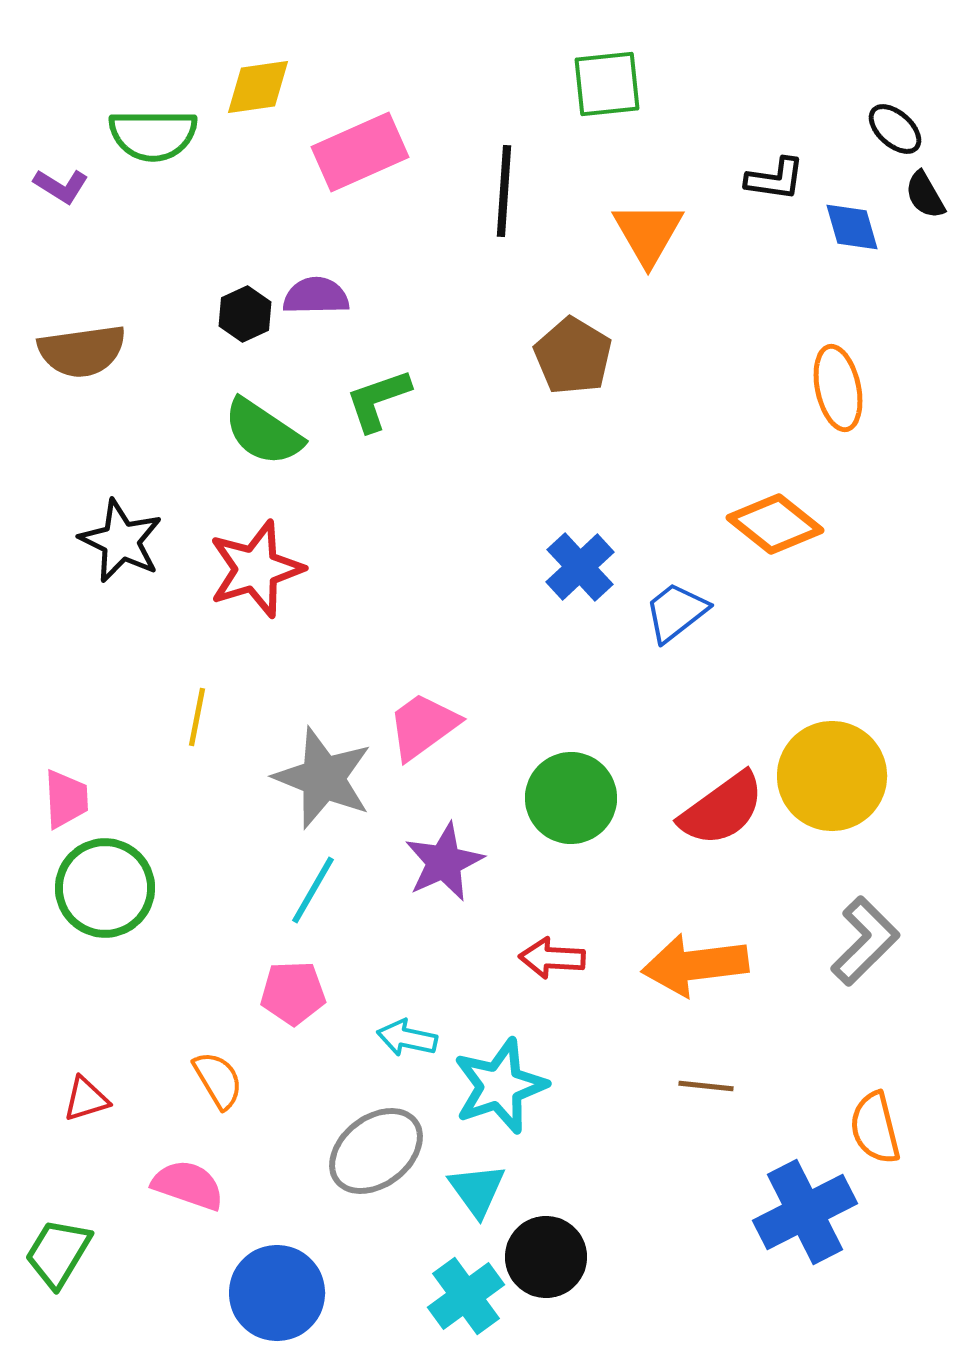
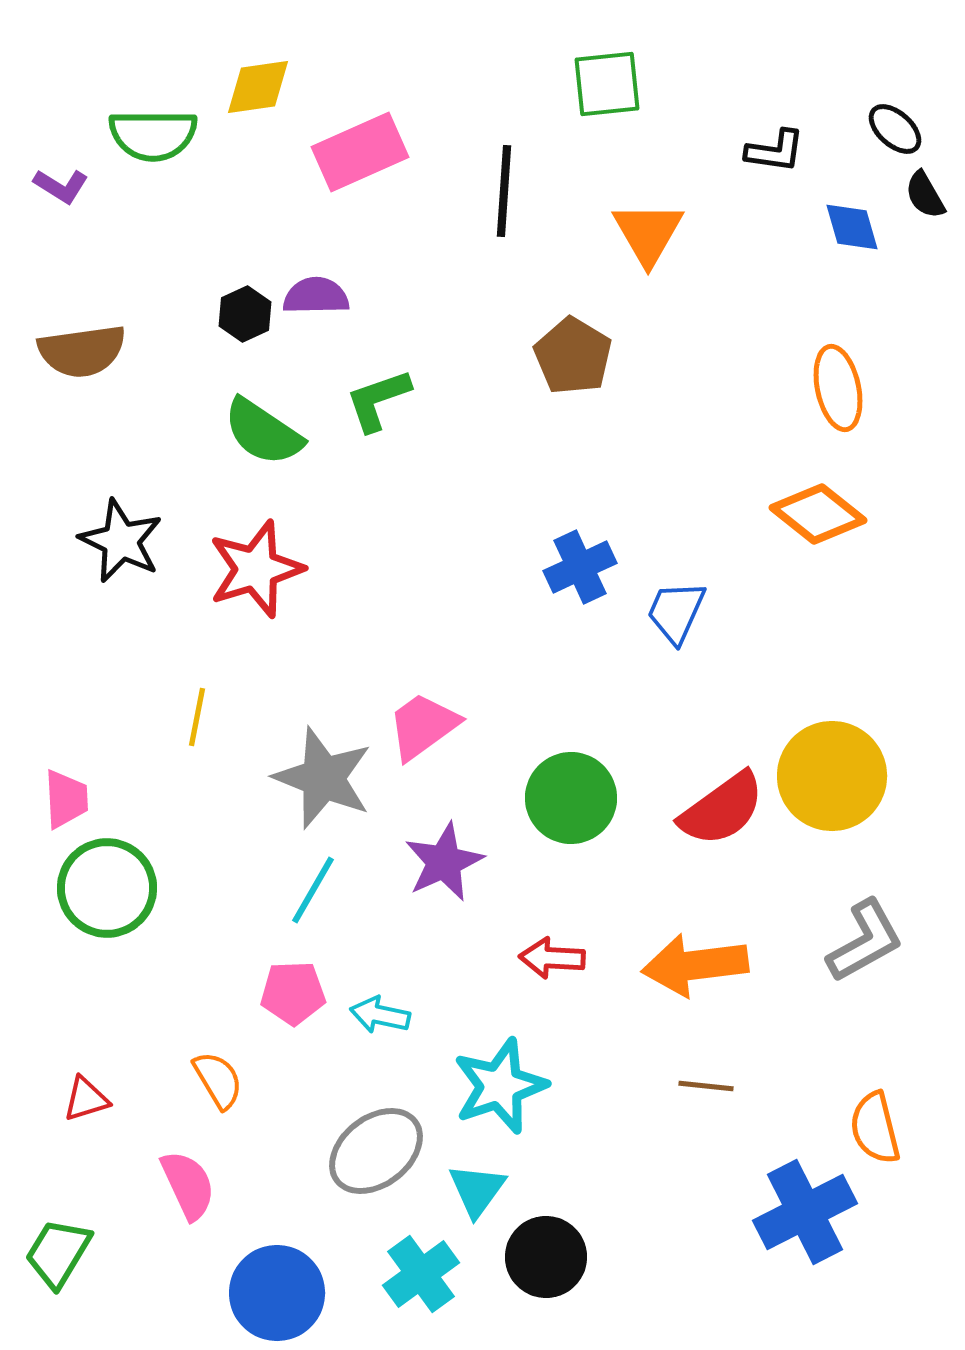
black L-shape at (775, 179): moved 28 px up
orange diamond at (775, 524): moved 43 px right, 10 px up
blue cross at (580, 567): rotated 18 degrees clockwise
blue trapezoid at (676, 612): rotated 28 degrees counterclockwise
green circle at (105, 888): moved 2 px right
gray L-shape at (865, 941): rotated 16 degrees clockwise
cyan arrow at (407, 1038): moved 27 px left, 23 px up
pink semicircle at (188, 1185): rotated 46 degrees clockwise
cyan triangle at (477, 1190): rotated 12 degrees clockwise
cyan cross at (466, 1296): moved 45 px left, 22 px up
